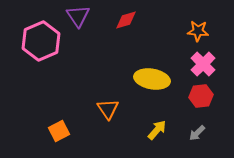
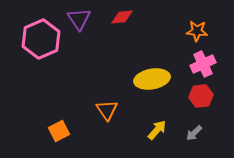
purple triangle: moved 1 px right, 3 px down
red diamond: moved 4 px left, 3 px up; rotated 10 degrees clockwise
orange star: moved 1 px left
pink hexagon: moved 2 px up
pink cross: rotated 20 degrees clockwise
yellow ellipse: rotated 20 degrees counterclockwise
orange triangle: moved 1 px left, 1 px down
gray arrow: moved 3 px left
